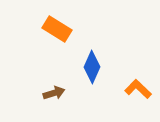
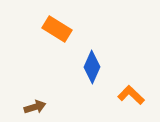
orange L-shape: moved 7 px left, 6 px down
brown arrow: moved 19 px left, 14 px down
